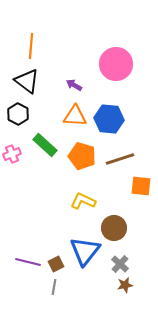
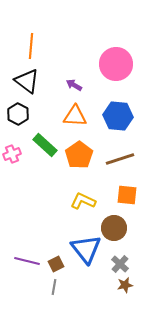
blue hexagon: moved 9 px right, 3 px up
orange pentagon: moved 3 px left, 1 px up; rotated 20 degrees clockwise
orange square: moved 14 px left, 9 px down
blue triangle: moved 1 px right, 2 px up; rotated 16 degrees counterclockwise
purple line: moved 1 px left, 1 px up
